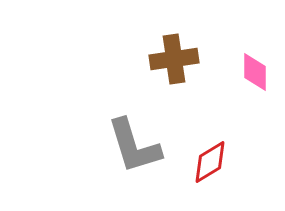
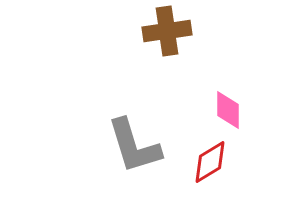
brown cross: moved 7 px left, 28 px up
pink diamond: moved 27 px left, 38 px down
